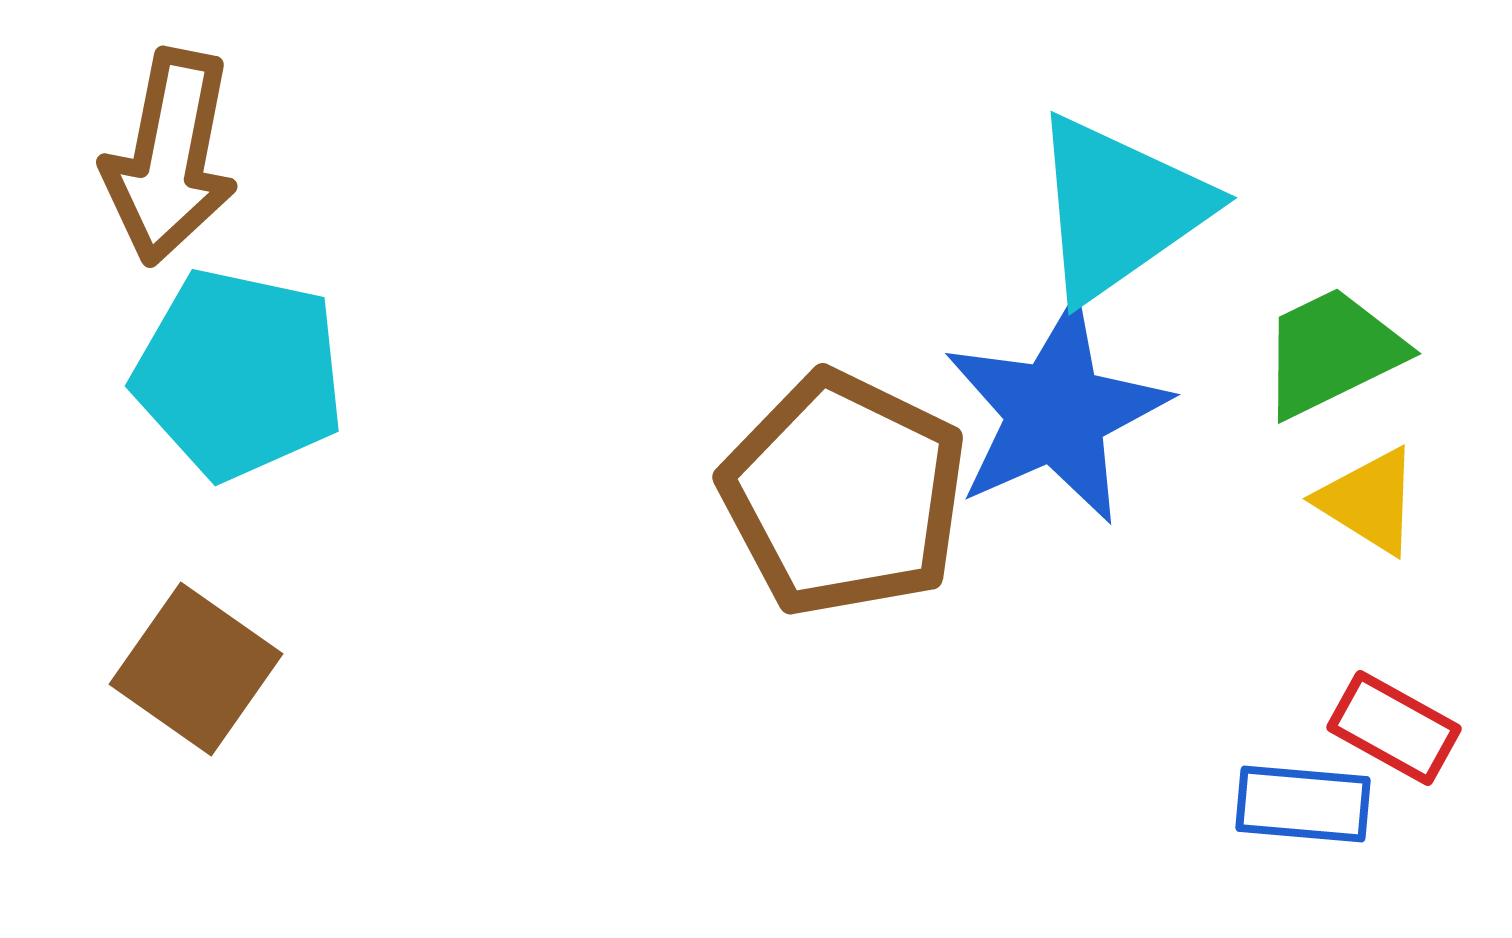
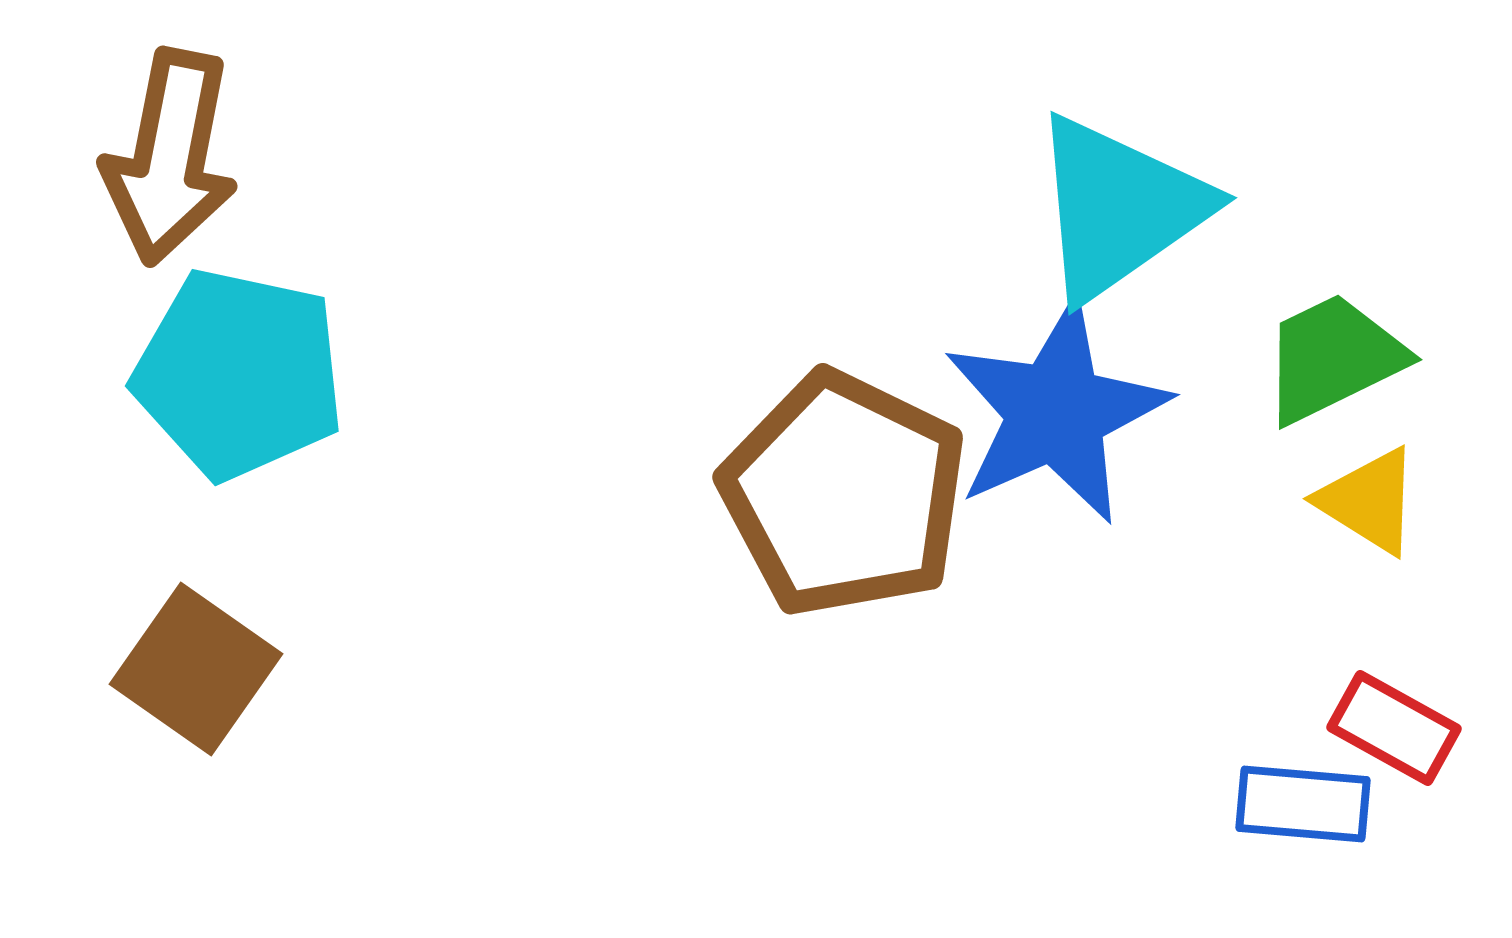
green trapezoid: moved 1 px right, 6 px down
